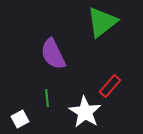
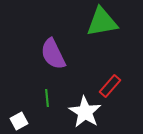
green triangle: rotated 28 degrees clockwise
white square: moved 1 px left, 2 px down
